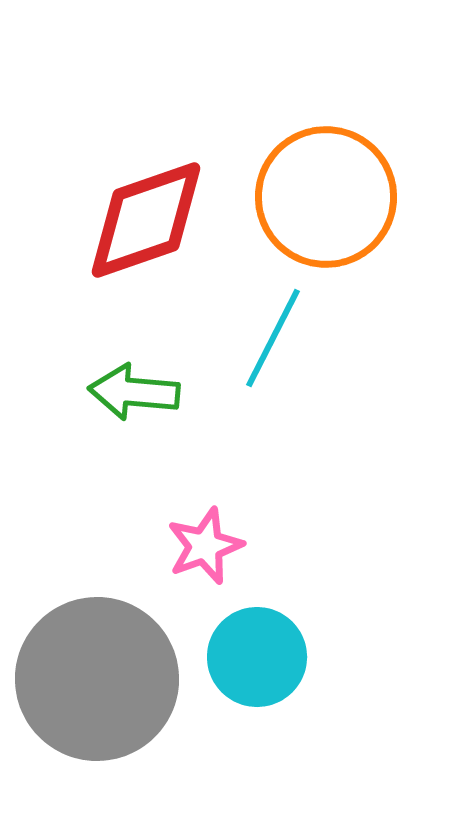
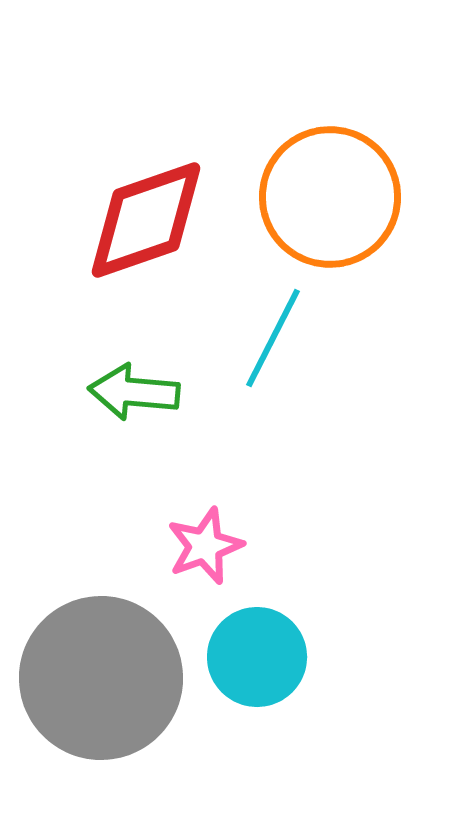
orange circle: moved 4 px right
gray circle: moved 4 px right, 1 px up
